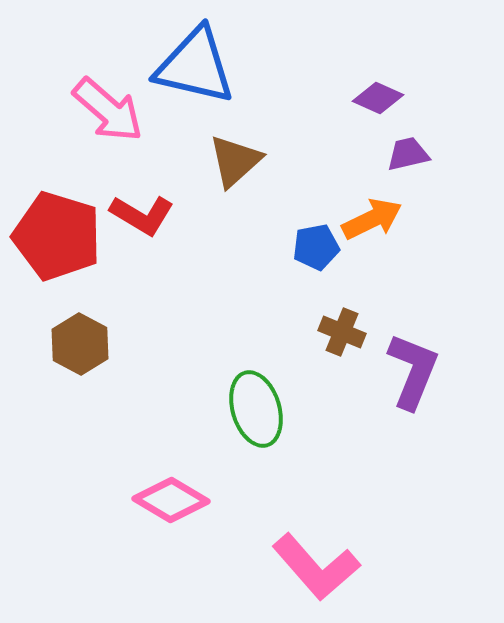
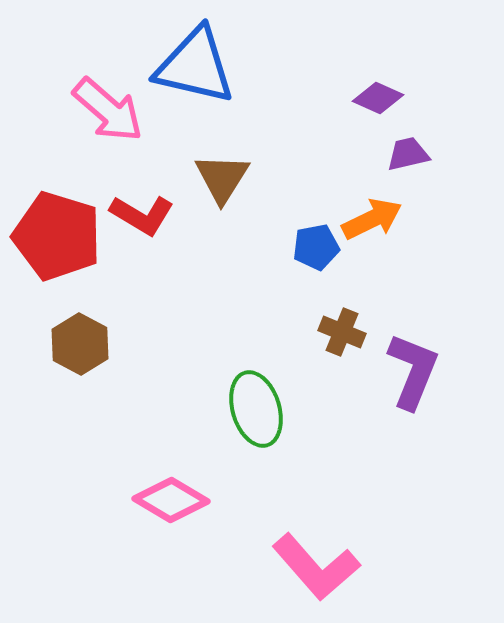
brown triangle: moved 13 px left, 17 px down; rotated 16 degrees counterclockwise
